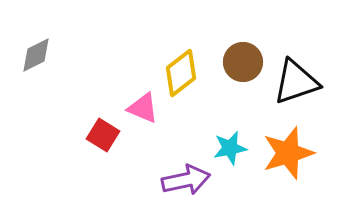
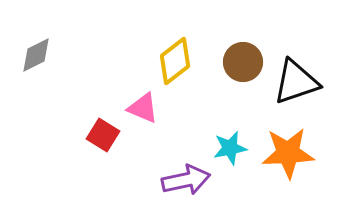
yellow diamond: moved 6 px left, 12 px up
orange star: rotated 14 degrees clockwise
